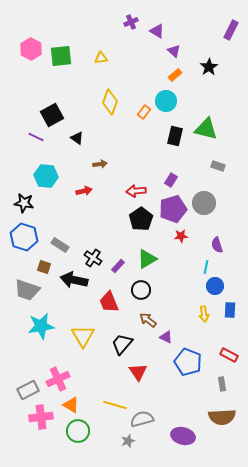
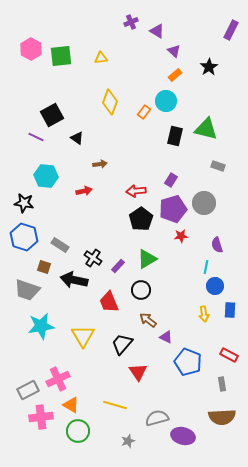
gray semicircle at (142, 419): moved 15 px right, 1 px up
